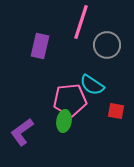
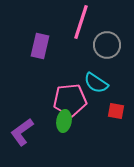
cyan semicircle: moved 4 px right, 2 px up
